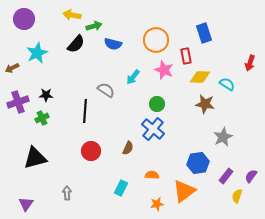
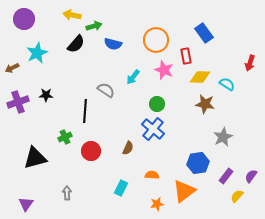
blue rectangle: rotated 18 degrees counterclockwise
green cross: moved 23 px right, 19 px down
yellow semicircle: rotated 24 degrees clockwise
